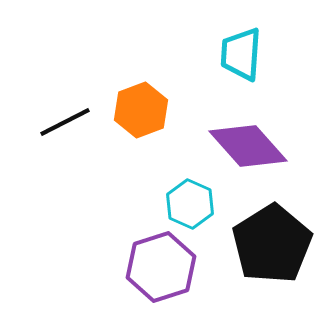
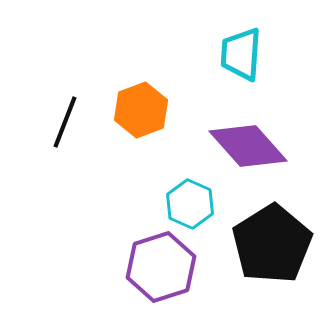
black line: rotated 42 degrees counterclockwise
